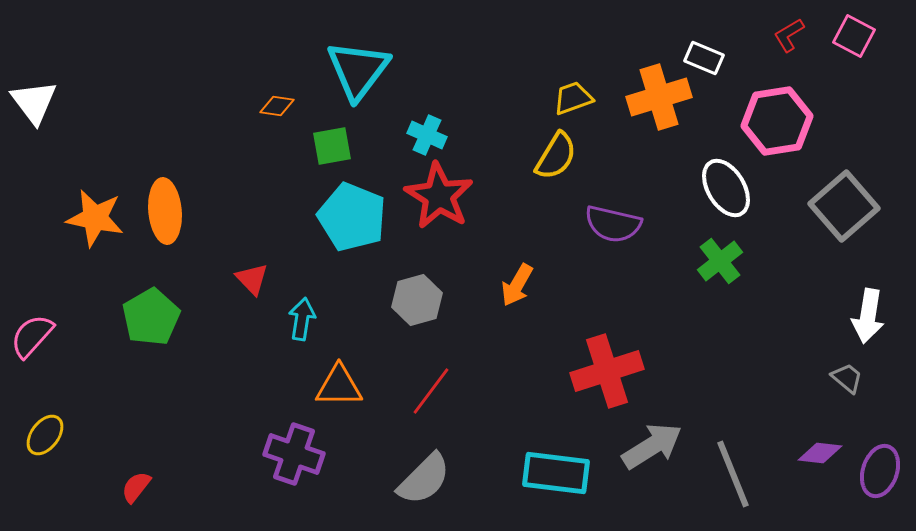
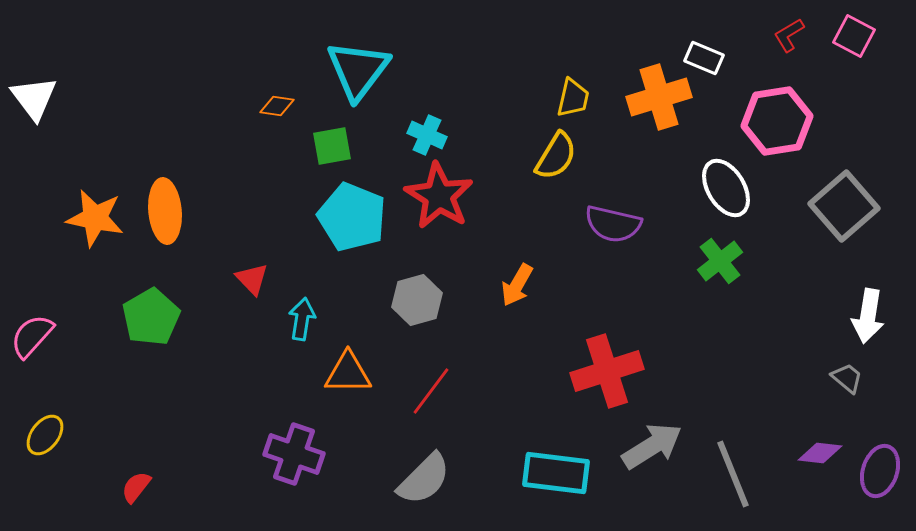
yellow trapezoid: rotated 123 degrees clockwise
white triangle: moved 4 px up
orange triangle: moved 9 px right, 13 px up
